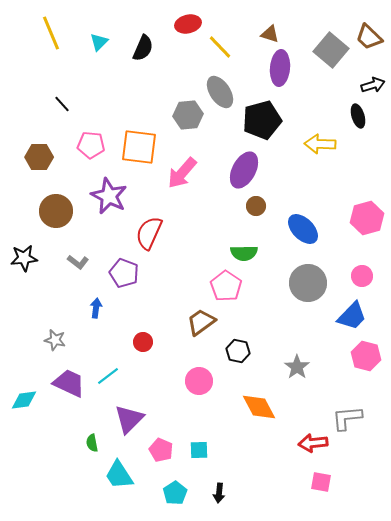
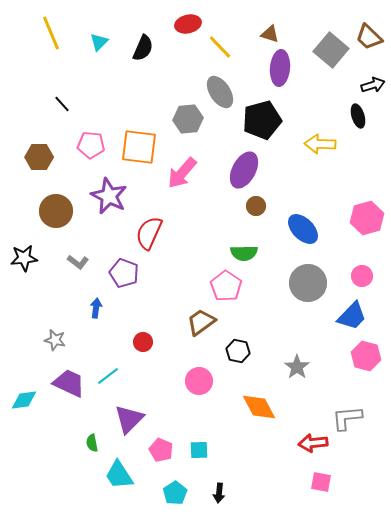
gray hexagon at (188, 115): moved 4 px down
